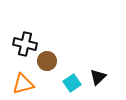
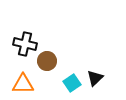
black triangle: moved 3 px left, 1 px down
orange triangle: rotated 15 degrees clockwise
